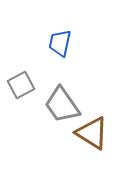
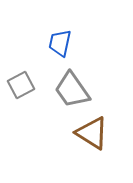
gray trapezoid: moved 10 px right, 15 px up
